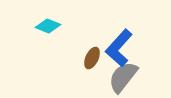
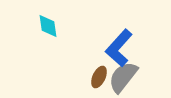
cyan diamond: rotated 60 degrees clockwise
brown ellipse: moved 7 px right, 19 px down
